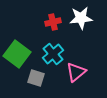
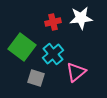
green square: moved 5 px right, 7 px up
